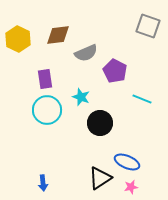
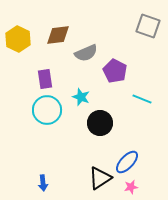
blue ellipse: rotated 70 degrees counterclockwise
